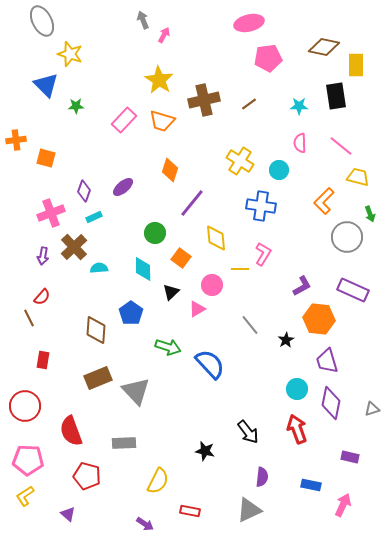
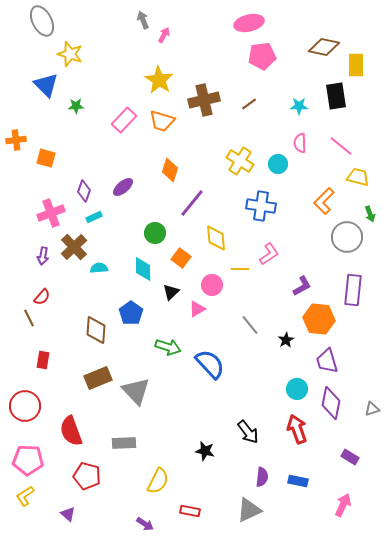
pink pentagon at (268, 58): moved 6 px left, 2 px up
cyan circle at (279, 170): moved 1 px left, 6 px up
pink L-shape at (263, 254): moved 6 px right; rotated 25 degrees clockwise
purple rectangle at (353, 290): rotated 72 degrees clockwise
purple rectangle at (350, 457): rotated 18 degrees clockwise
blue rectangle at (311, 485): moved 13 px left, 4 px up
